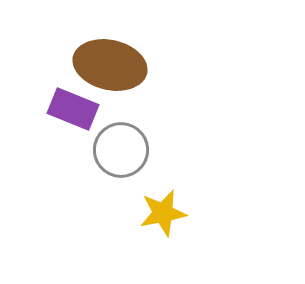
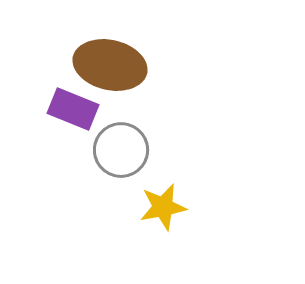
yellow star: moved 6 px up
